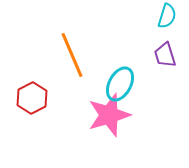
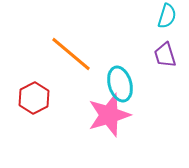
orange line: moved 1 px left, 1 px up; rotated 27 degrees counterclockwise
cyan ellipse: rotated 44 degrees counterclockwise
red hexagon: moved 2 px right
